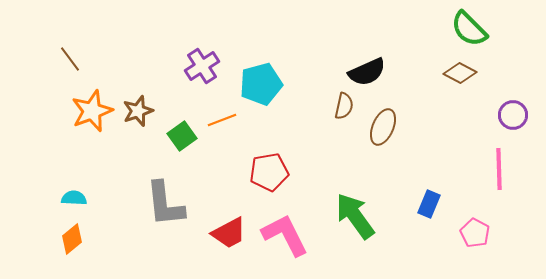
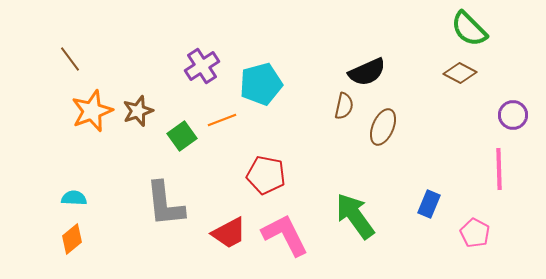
red pentagon: moved 3 px left, 3 px down; rotated 21 degrees clockwise
